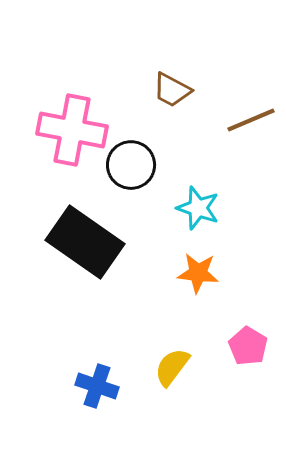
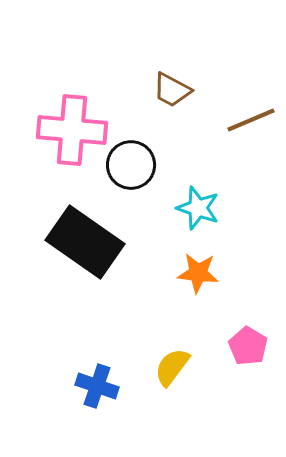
pink cross: rotated 6 degrees counterclockwise
